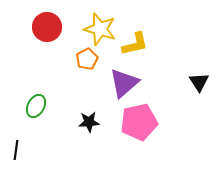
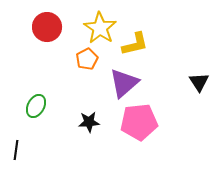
yellow star: moved 1 px up; rotated 16 degrees clockwise
pink pentagon: rotated 6 degrees clockwise
